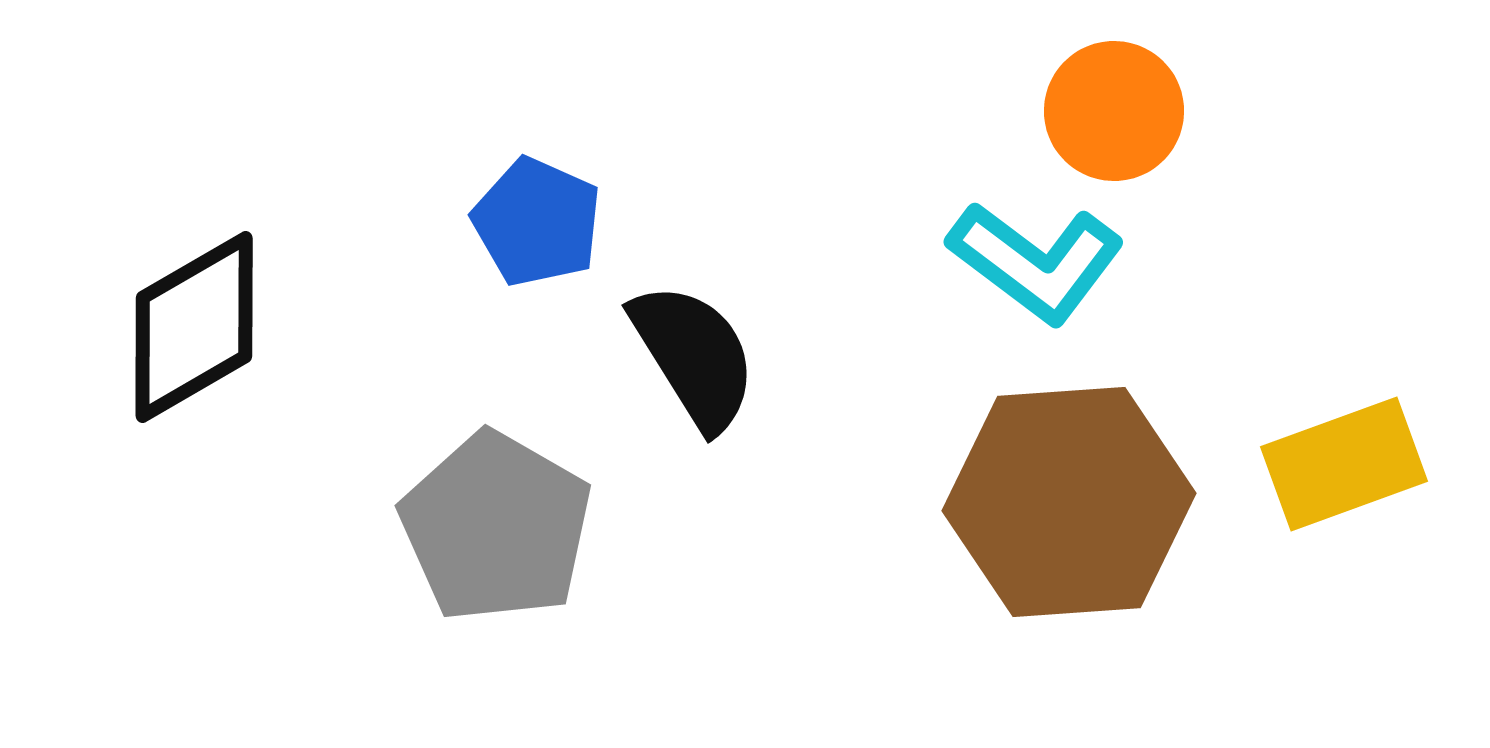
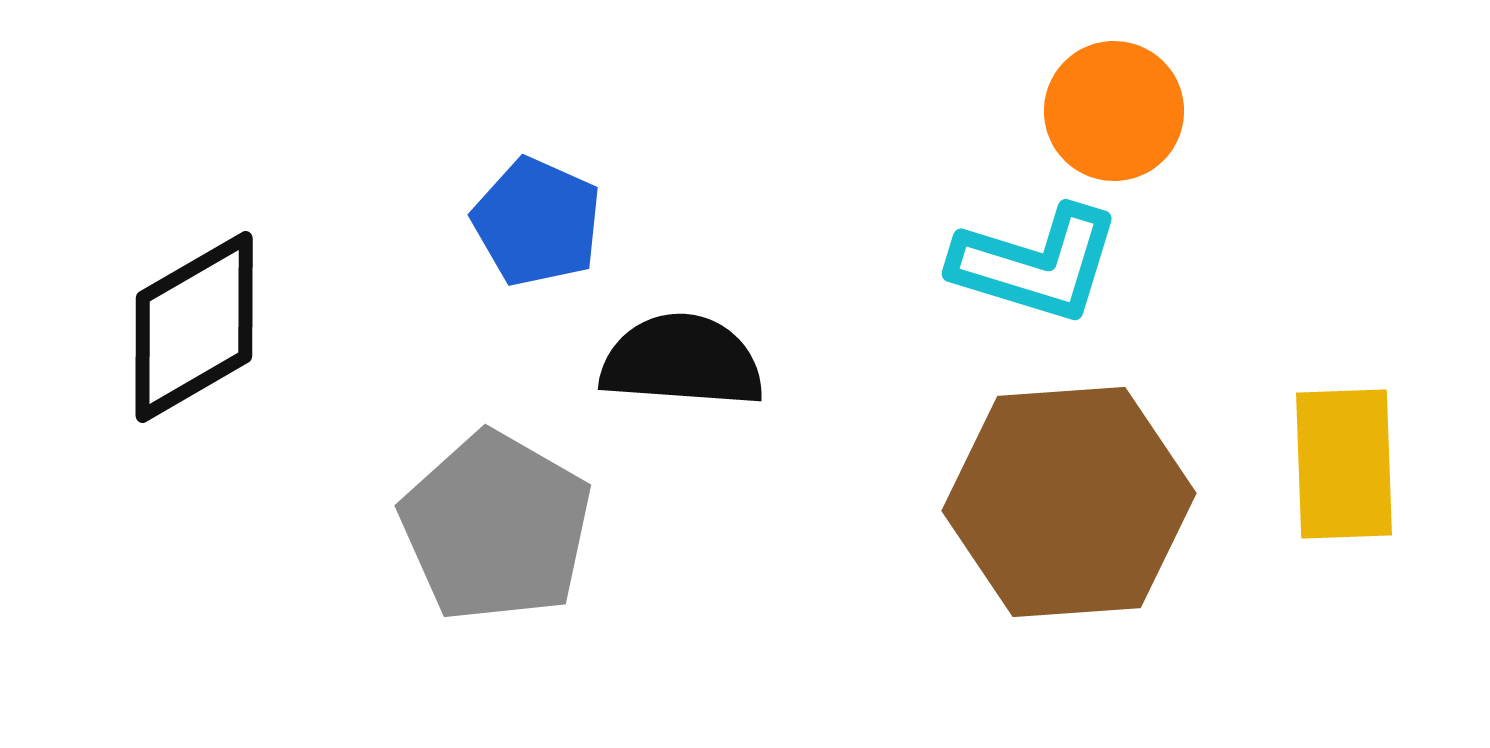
cyan L-shape: moved 2 px down; rotated 20 degrees counterclockwise
black semicircle: moved 12 px left, 5 px down; rotated 54 degrees counterclockwise
yellow rectangle: rotated 72 degrees counterclockwise
